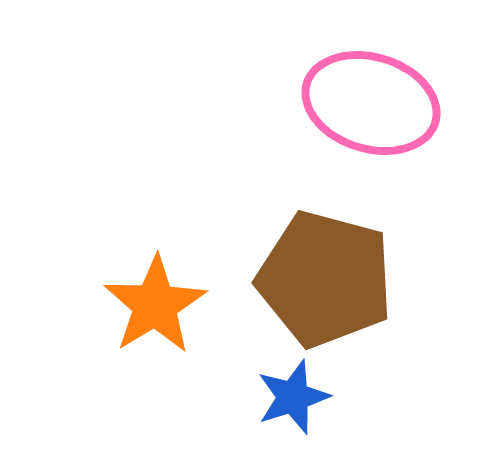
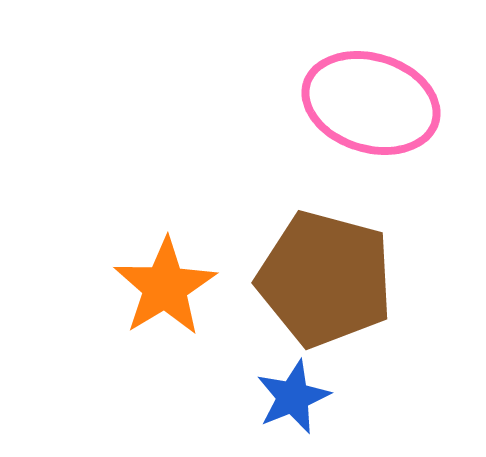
orange star: moved 10 px right, 18 px up
blue star: rotated 4 degrees counterclockwise
